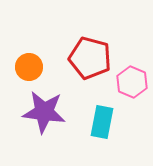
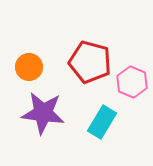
red pentagon: moved 4 px down
purple star: moved 1 px left, 1 px down
cyan rectangle: rotated 20 degrees clockwise
